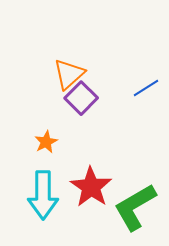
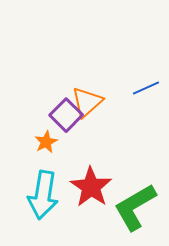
orange triangle: moved 18 px right, 28 px down
blue line: rotated 8 degrees clockwise
purple square: moved 15 px left, 17 px down
cyan arrow: rotated 9 degrees clockwise
